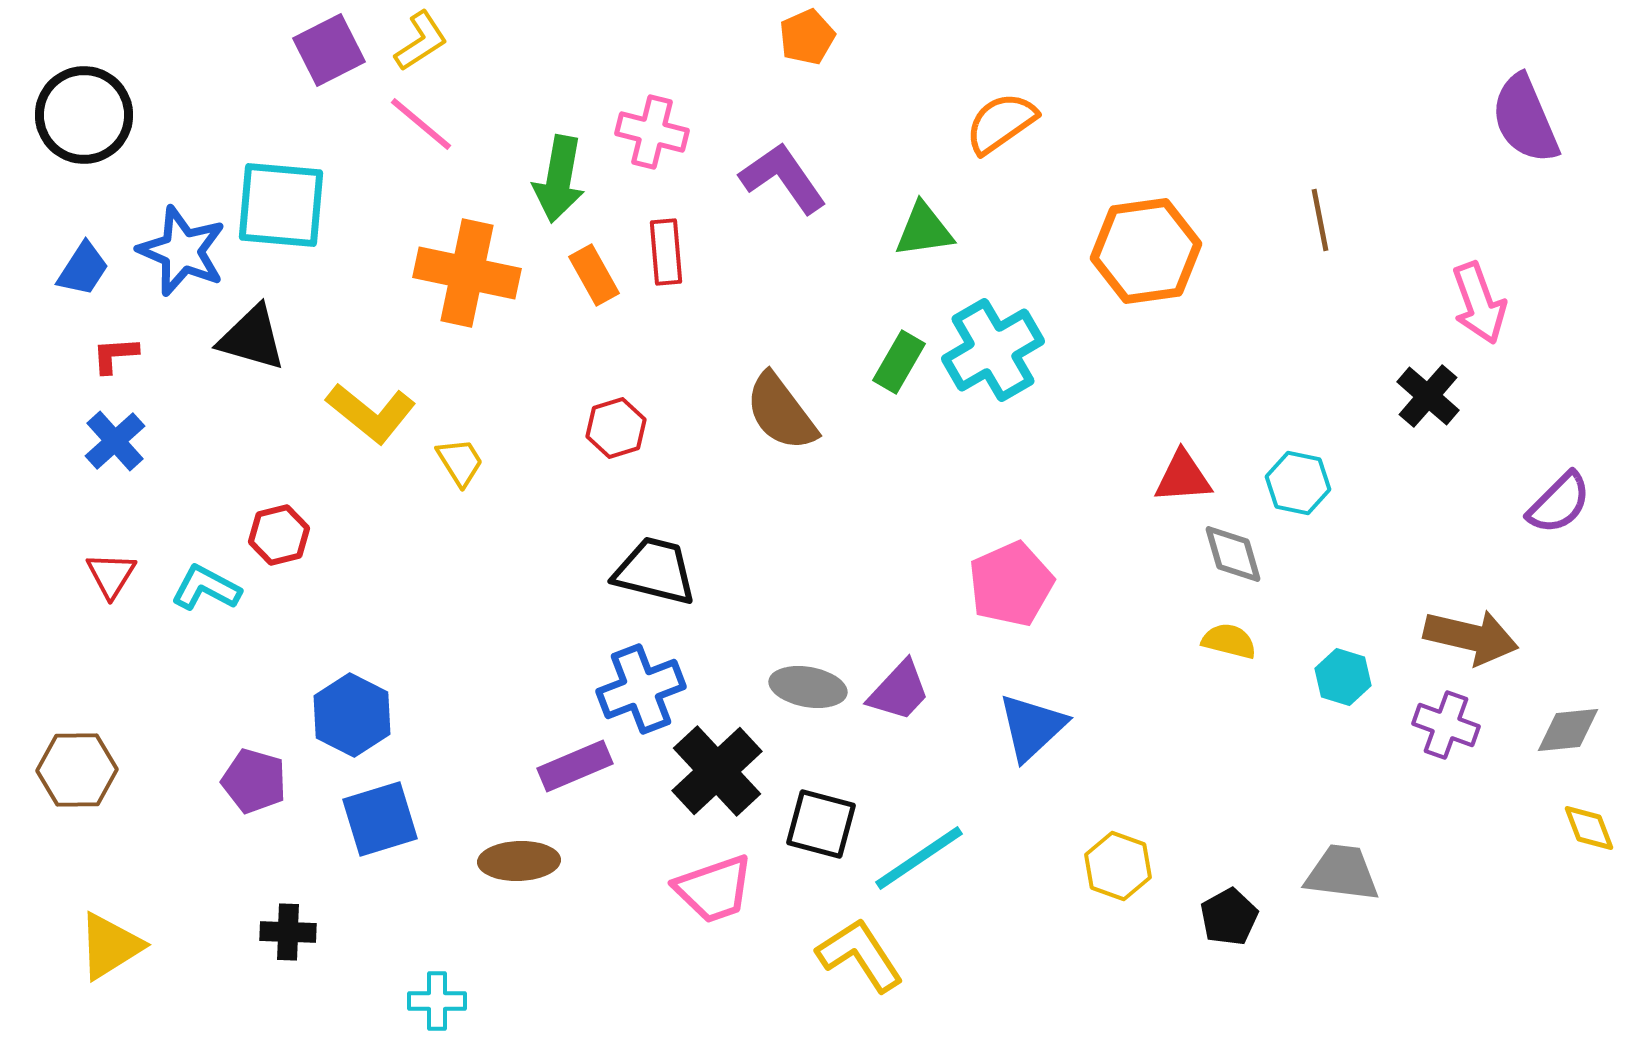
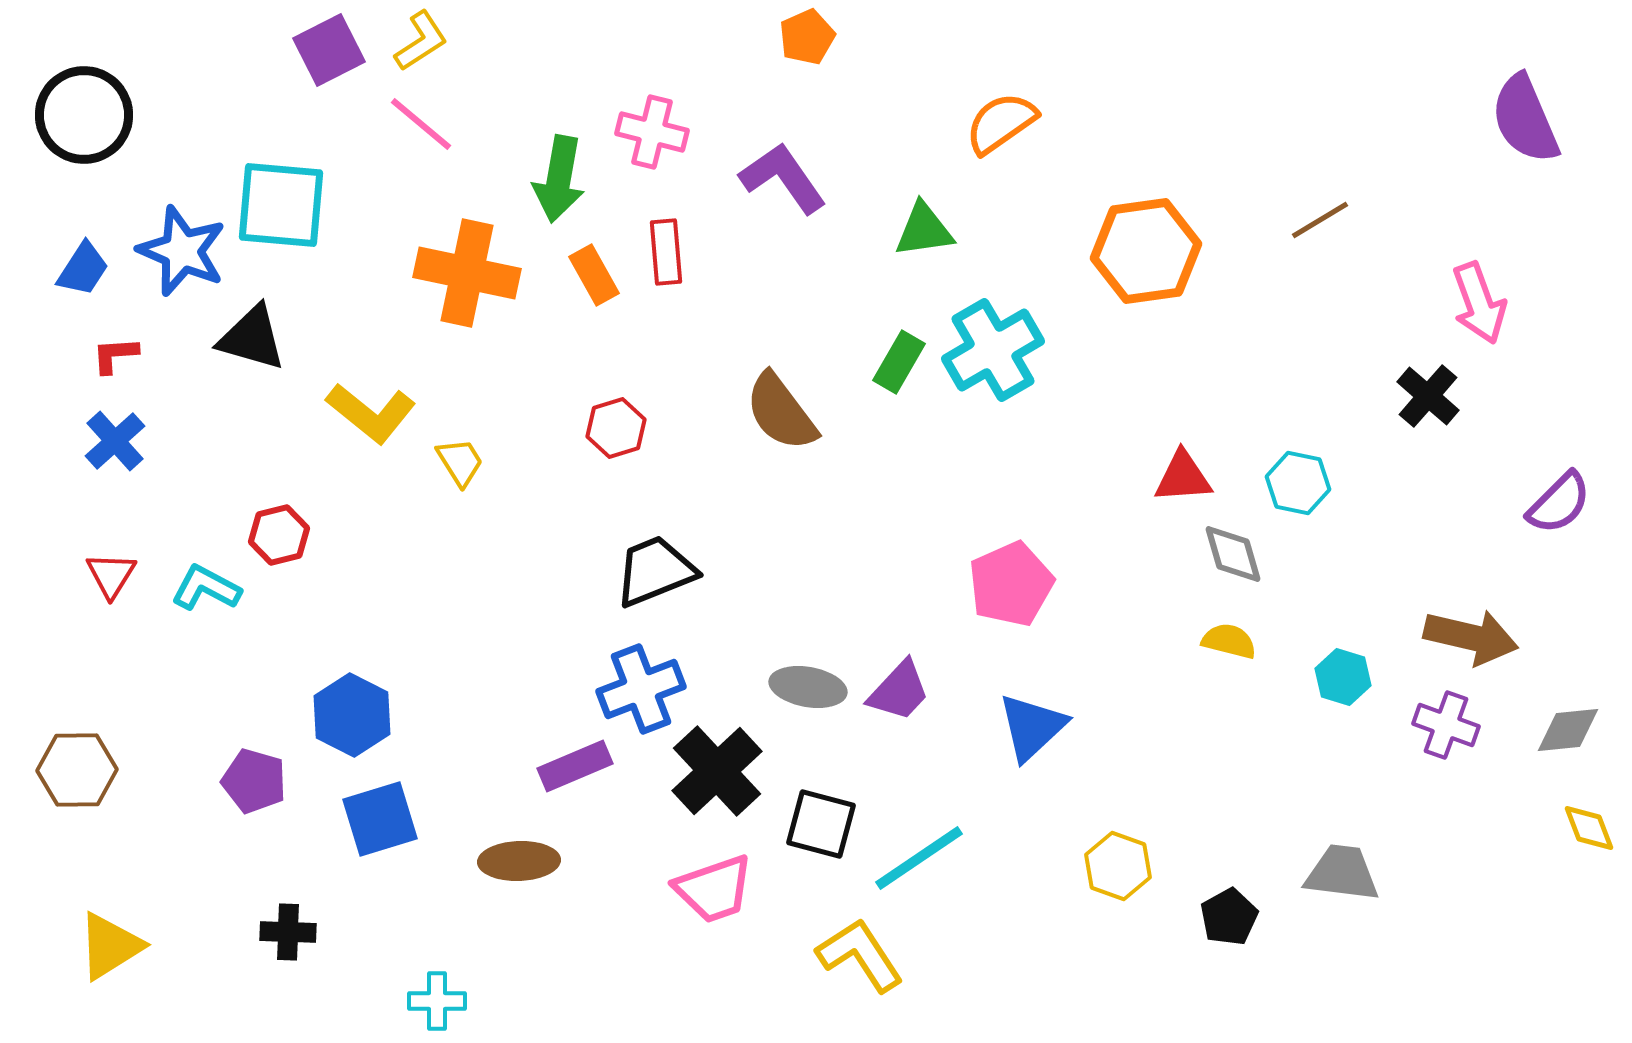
brown line at (1320, 220): rotated 70 degrees clockwise
black trapezoid at (655, 571): rotated 36 degrees counterclockwise
